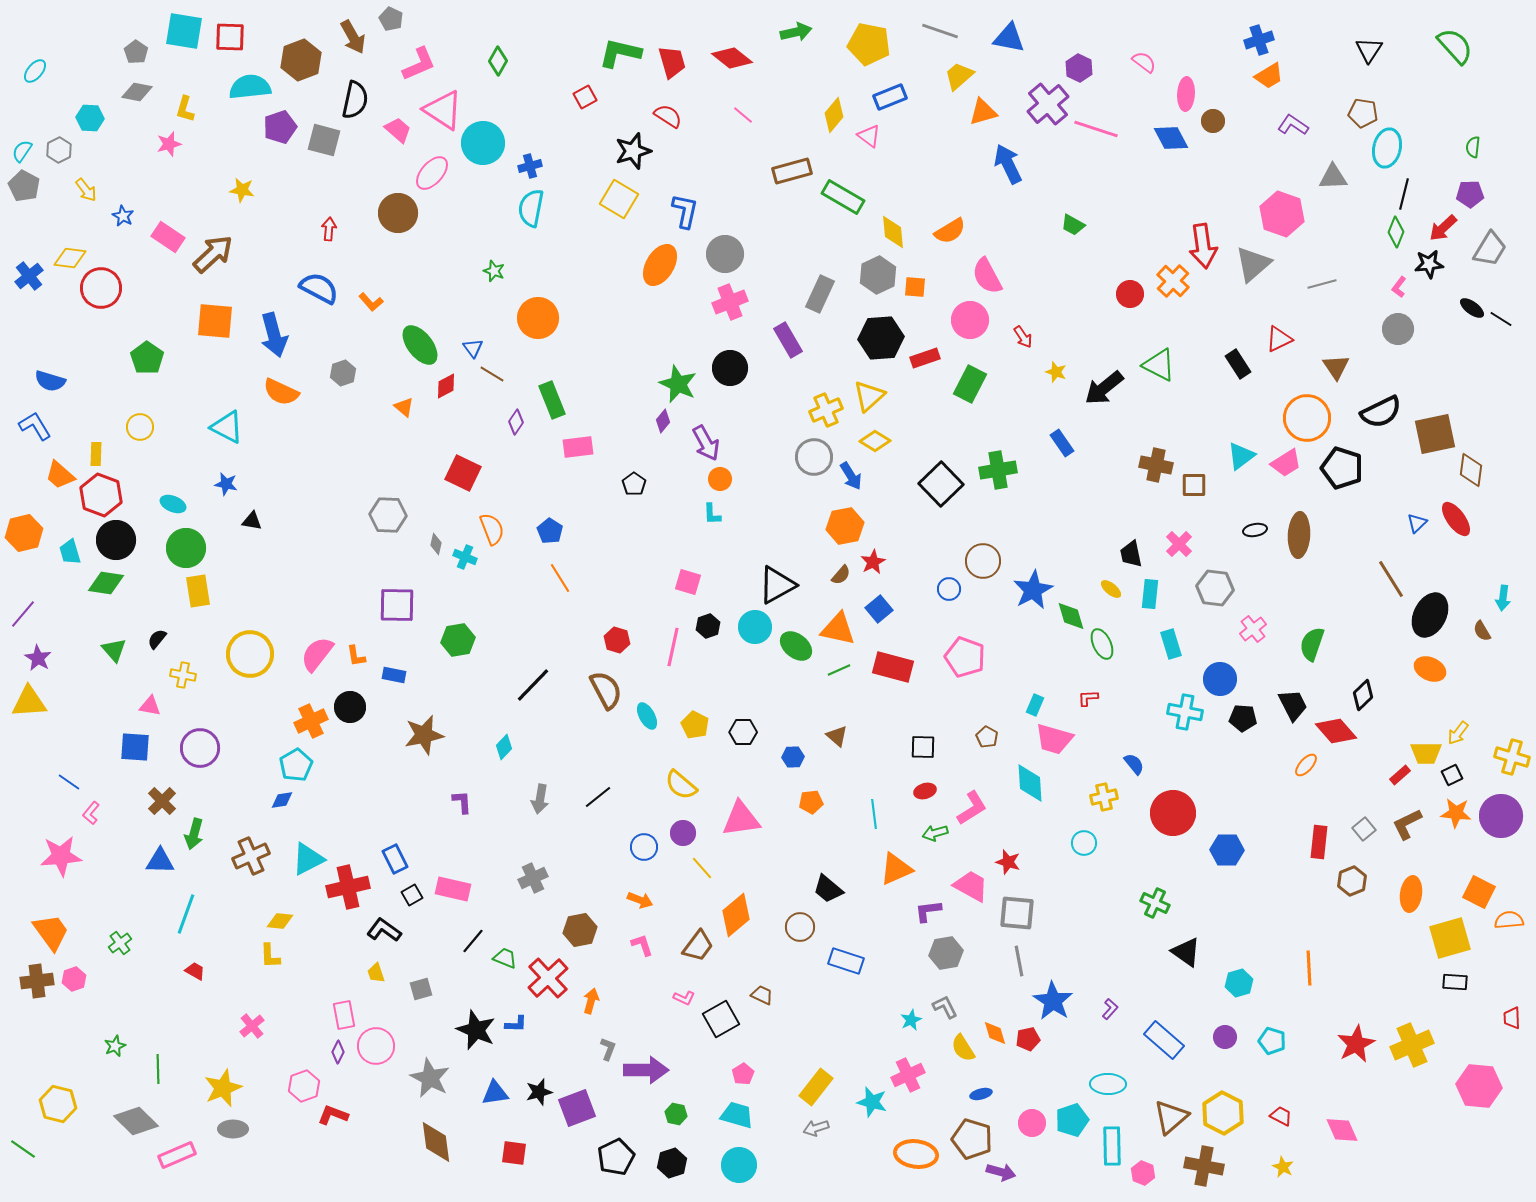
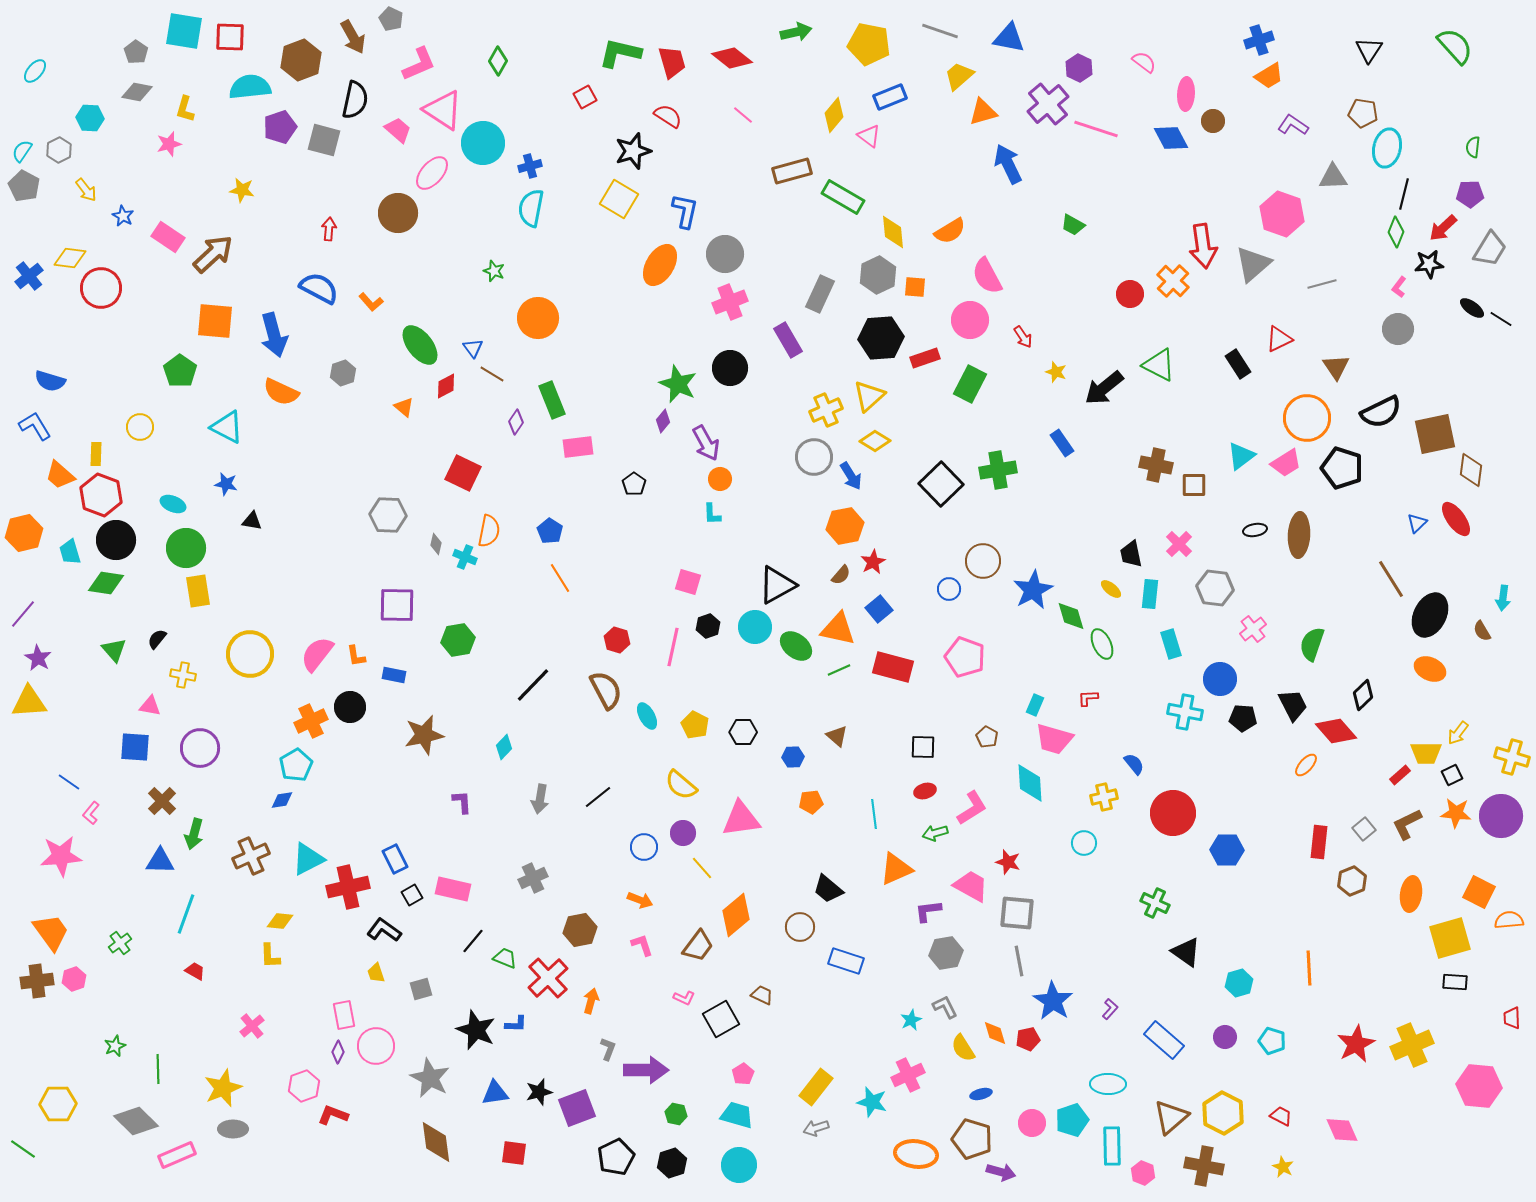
green pentagon at (147, 358): moved 33 px right, 13 px down
orange semicircle at (492, 529): moved 3 px left, 2 px down; rotated 32 degrees clockwise
yellow hexagon at (58, 1104): rotated 15 degrees counterclockwise
